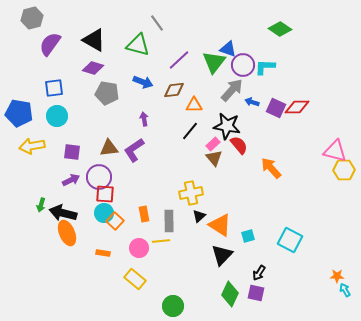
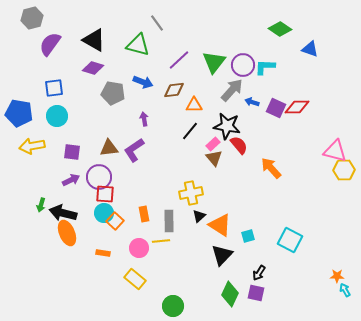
blue triangle at (228, 49): moved 82 px right
gray pentagon at (107, 93): moved 6 px right
